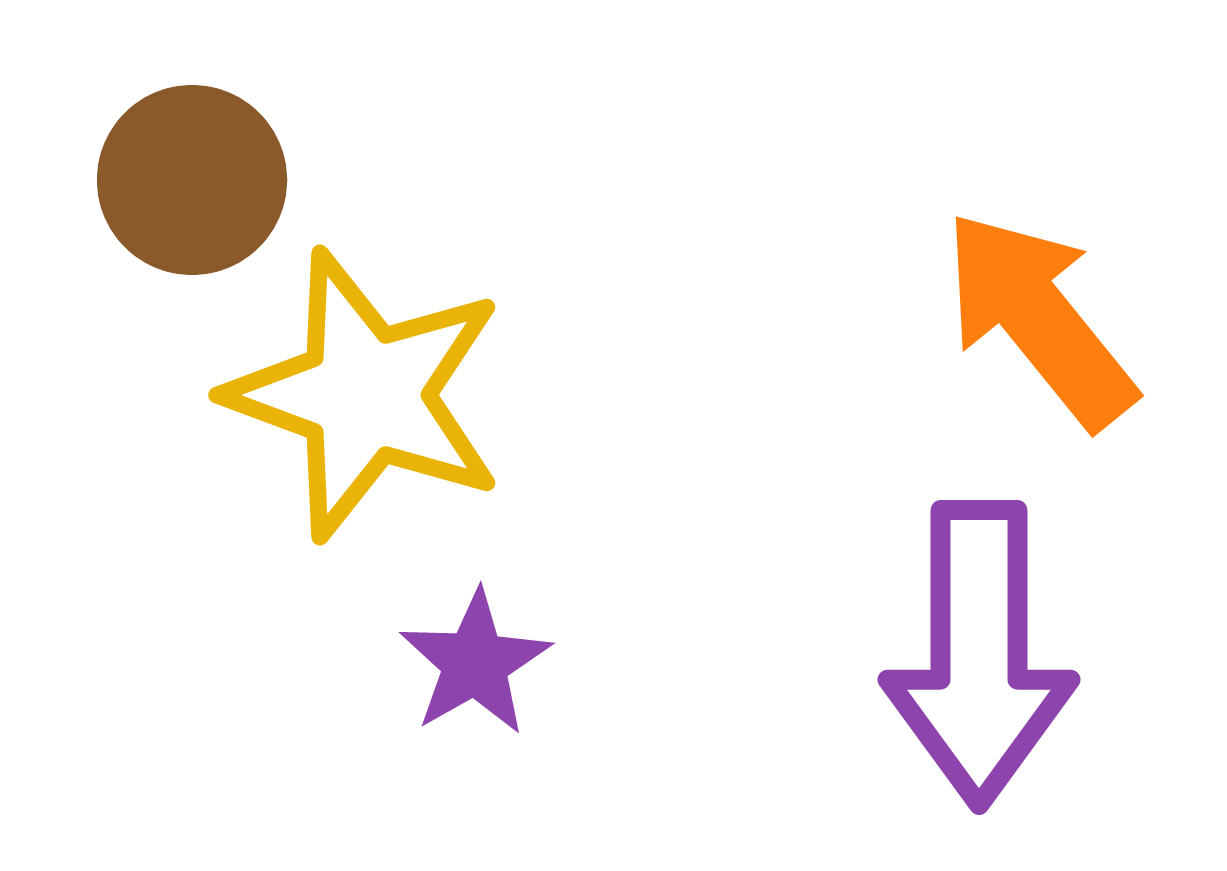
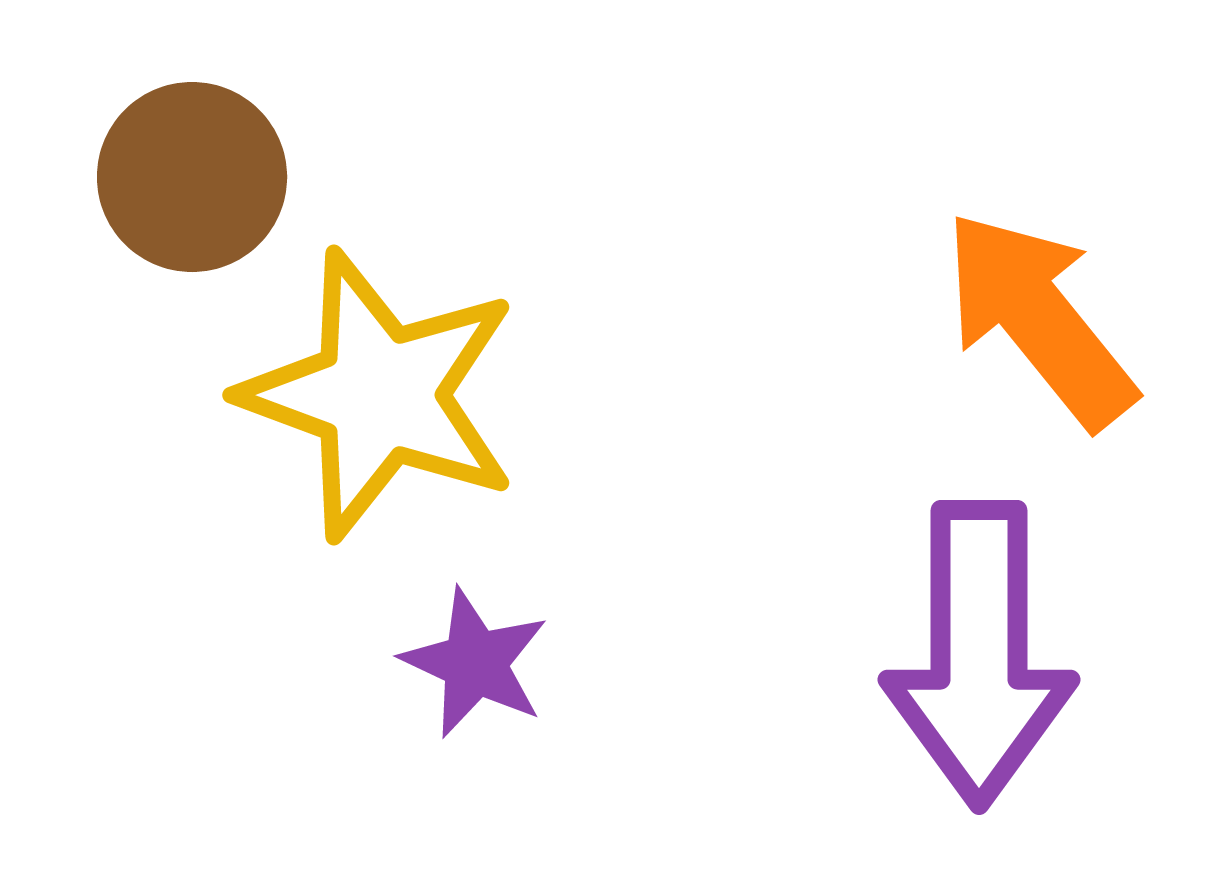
brown circle: moved 3 px up
yellow star: moved 14 px right
purple star: rotated 17 degrees counterclockwise
